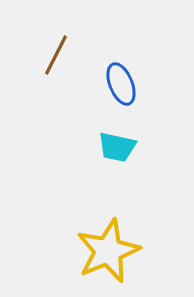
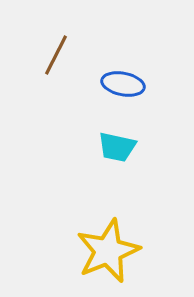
blue ellipse: moved 2 px right; rotated 57 degrees counterclockwise
